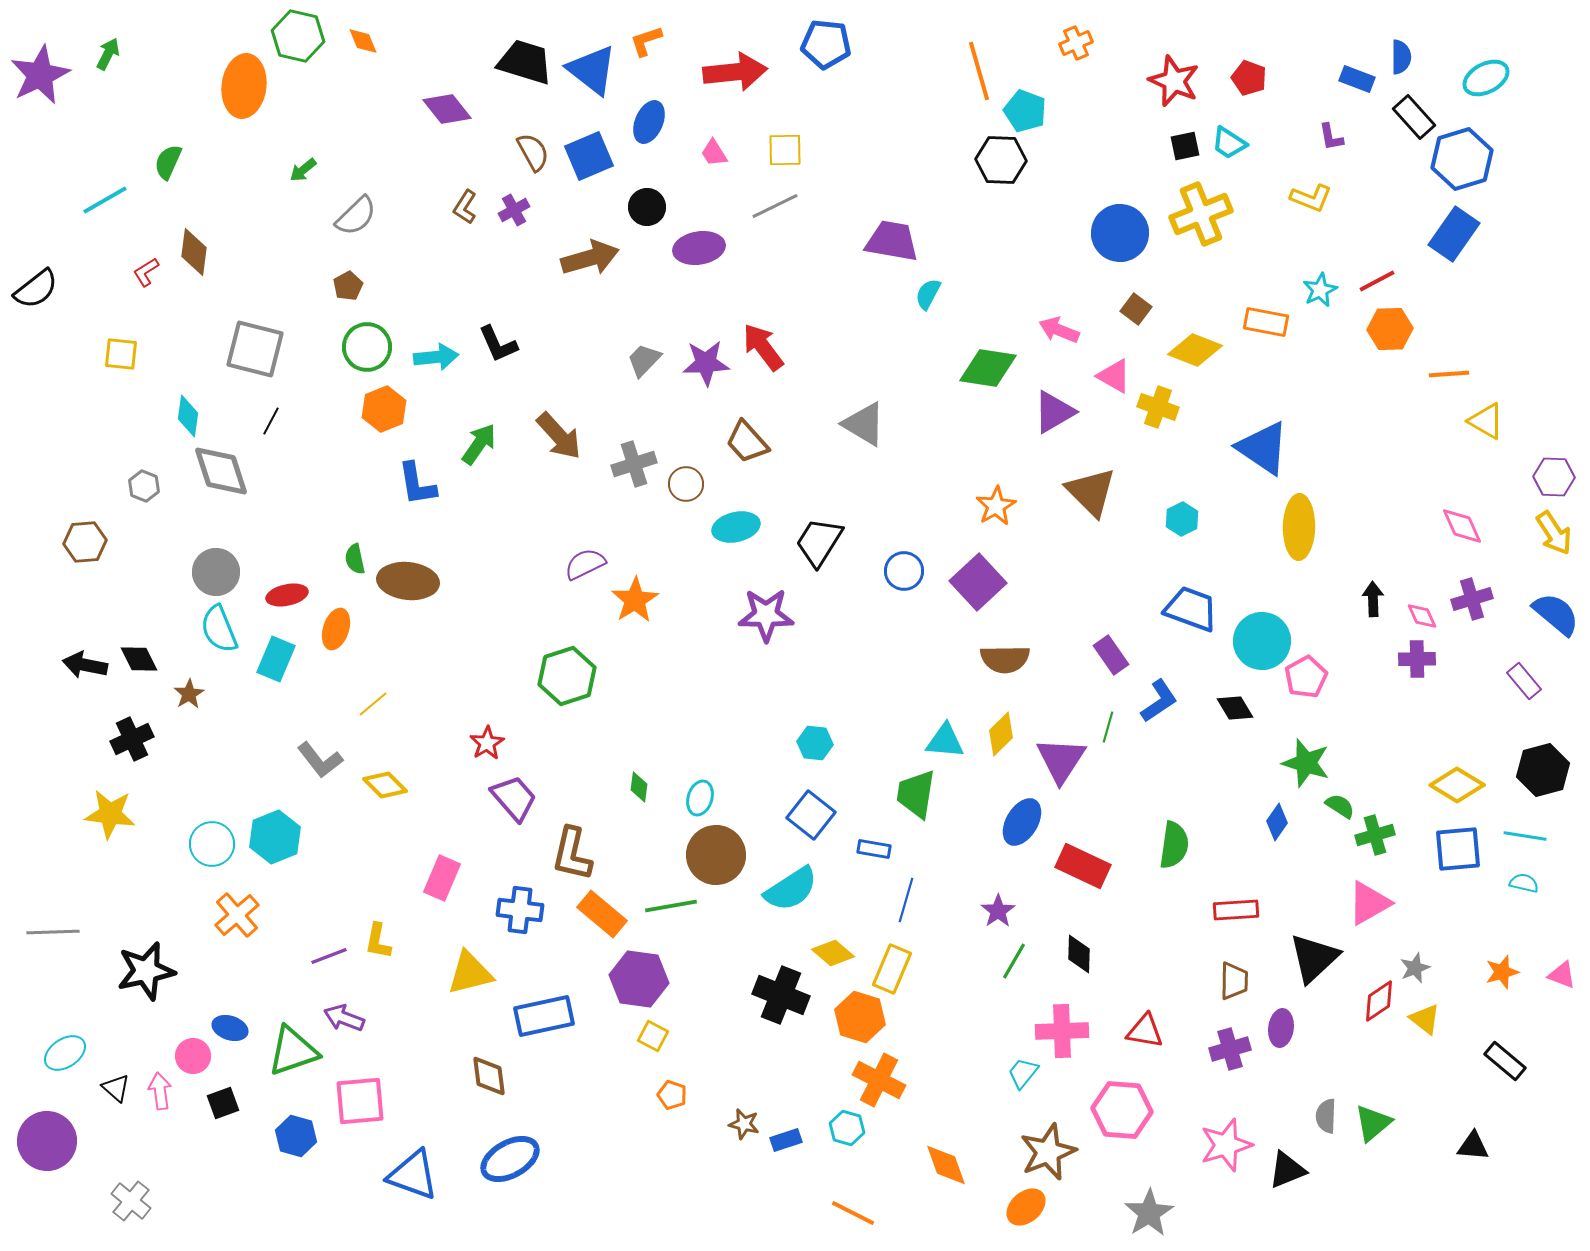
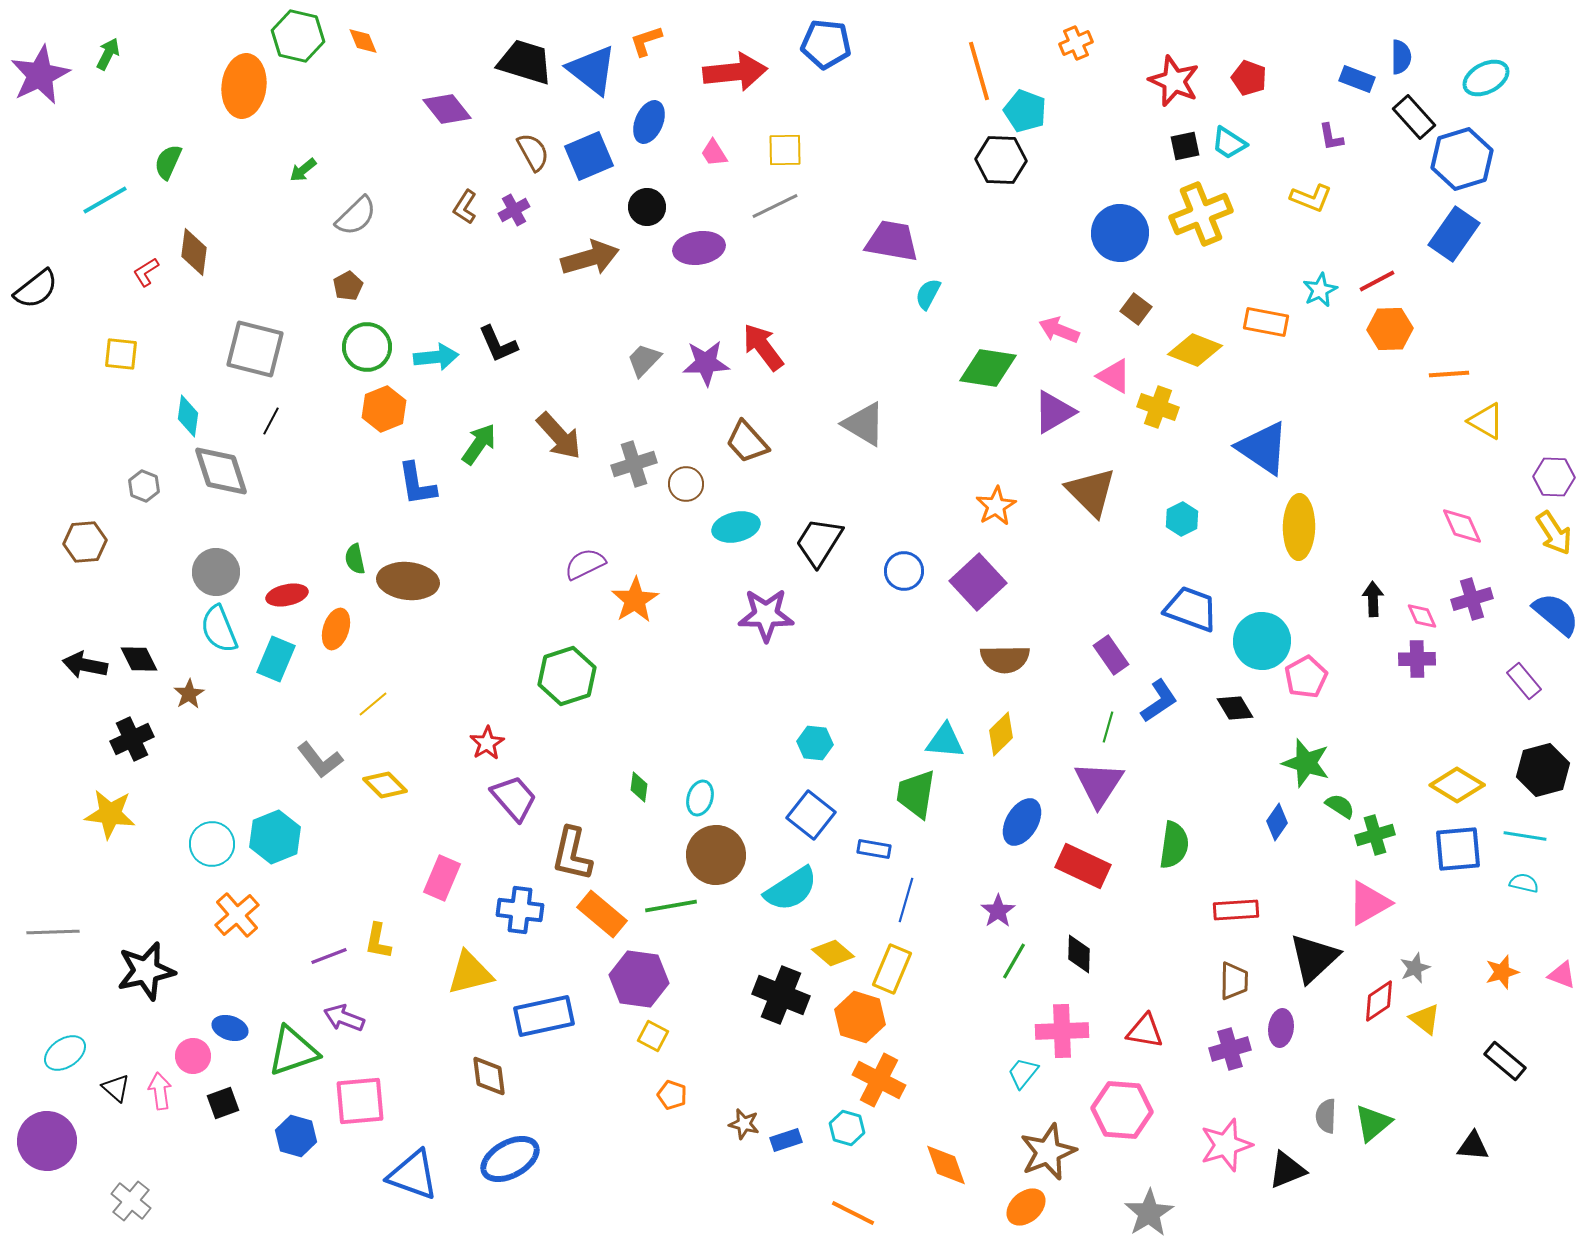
purple triangle at (1061, 760): moved 38 px right, 24 px down
